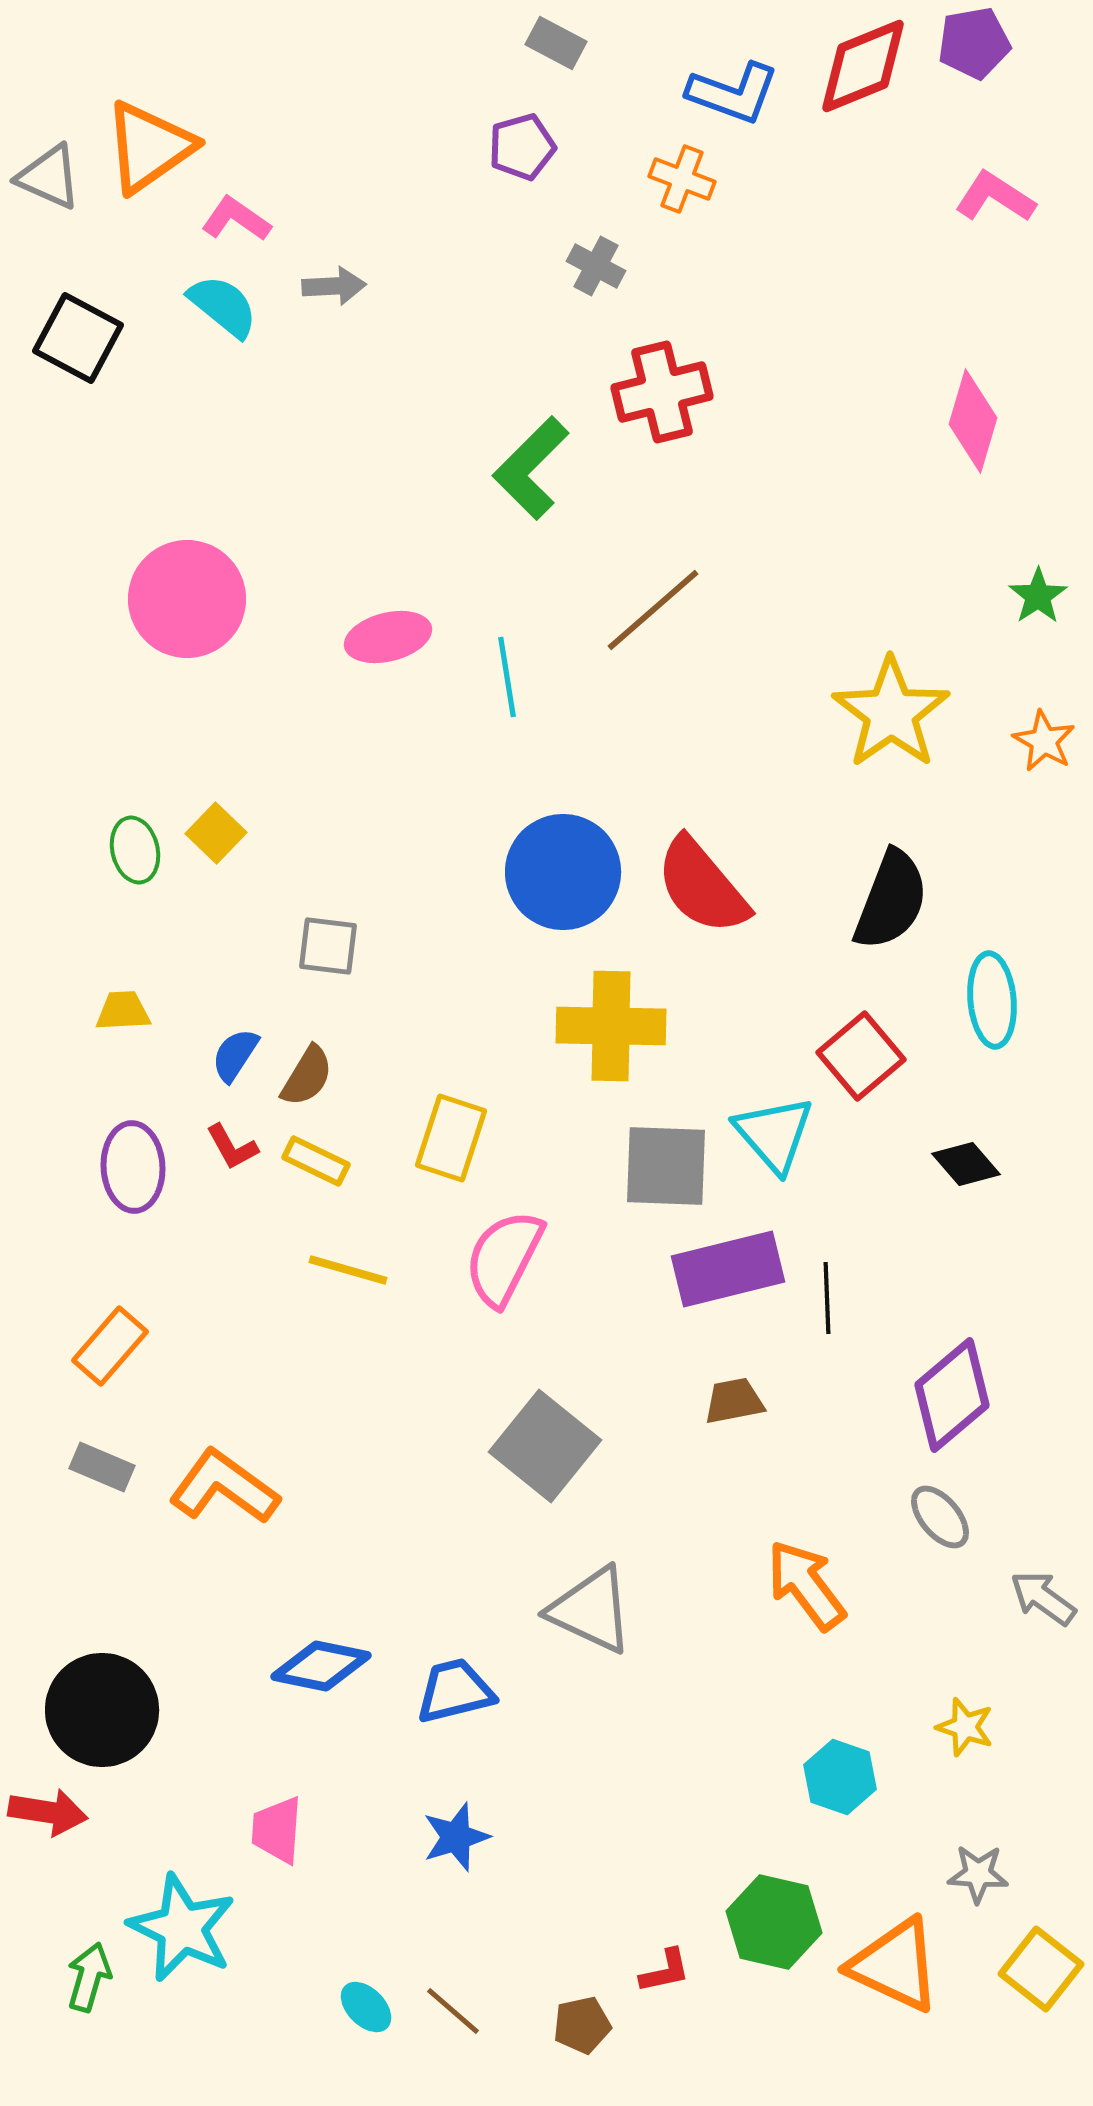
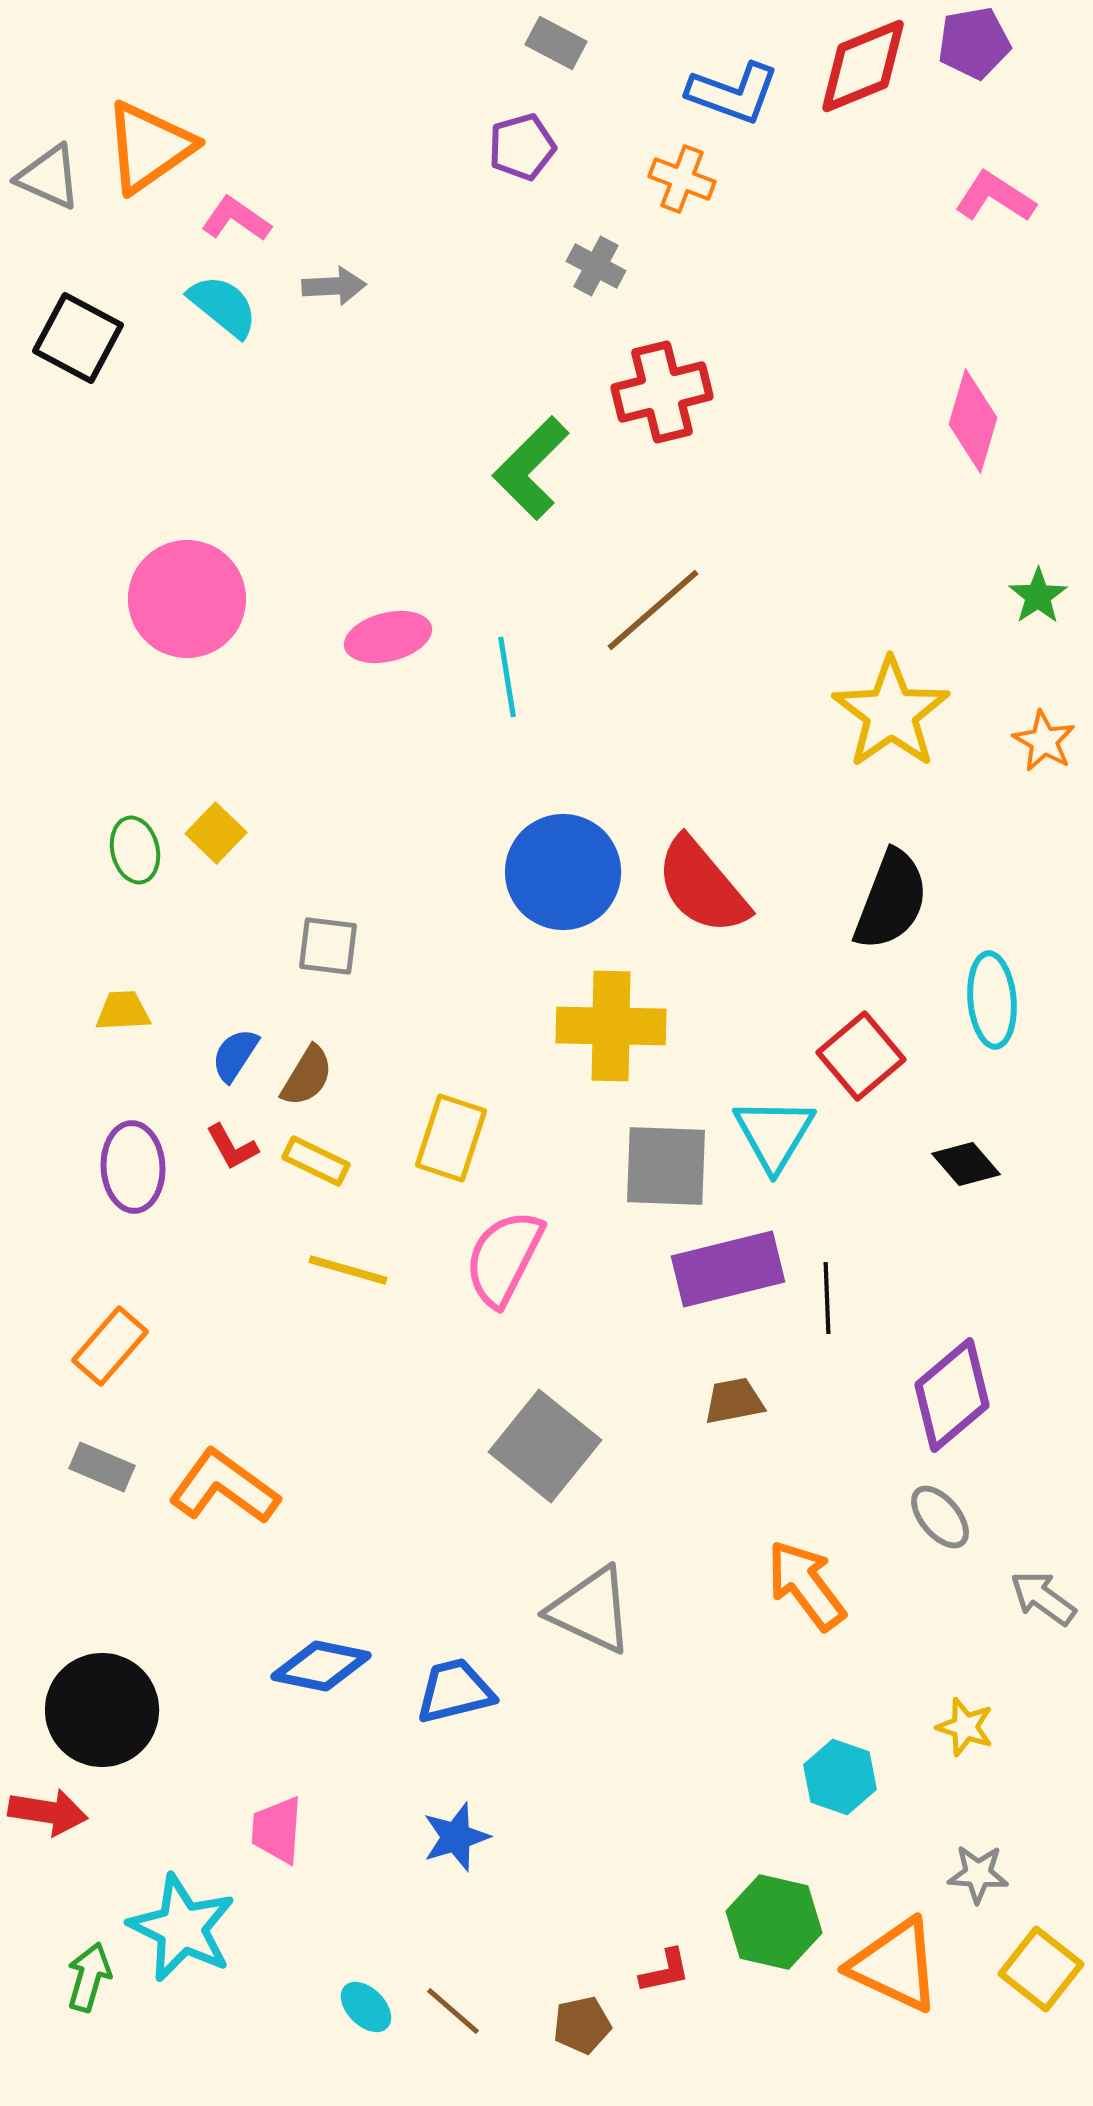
cyan triangle at (774, 1134): rotated 12 degrees clockwise
